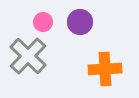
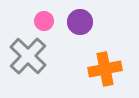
pink circle: moved 1 px right, 1 px up
orange cross: rotated 8 degrees counterclockwise
